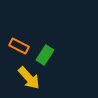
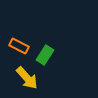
yellow arrow: moved 2 px left
